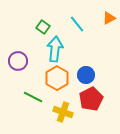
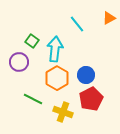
green square: moved 11 px left, 14 px down
purple circle: moved 1 px right, 1 px down
green line: moved 2 px down
